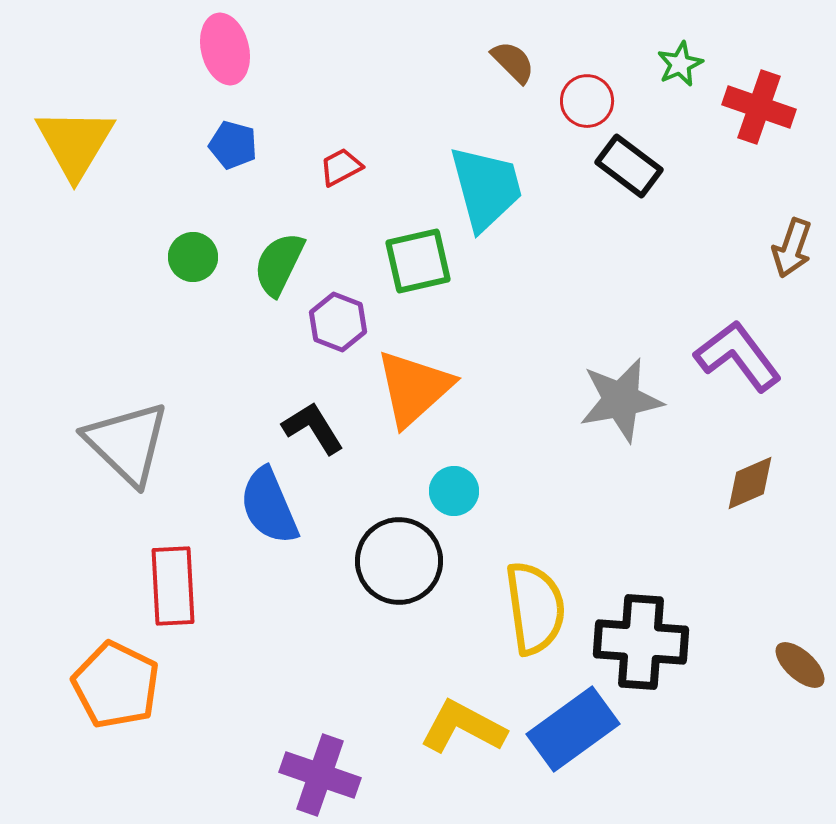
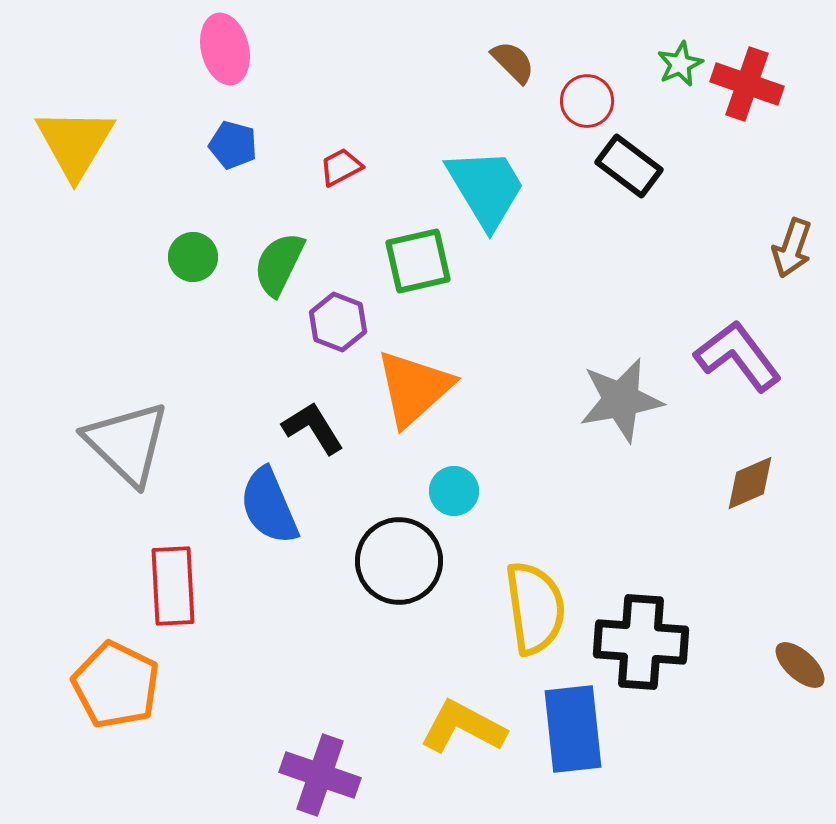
red cross: moved 12 px left, 23 px up
cyan trapezoid: rotated 16 degrees counterclockwise
blue rectangle: rotated 60 degrees counterclockwise
